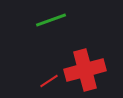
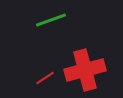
red line: moved 4 px left, 3 px up
